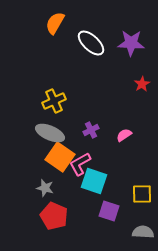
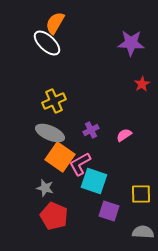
white ellipse: moved 44 px left
yellow square: moved 1 px left
